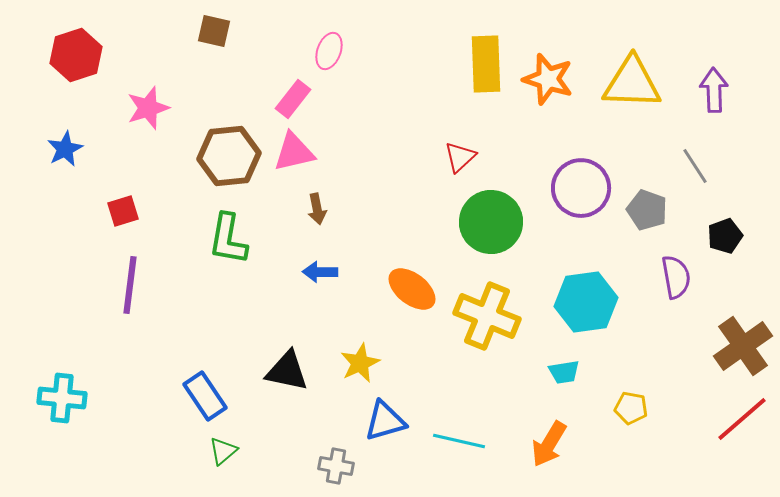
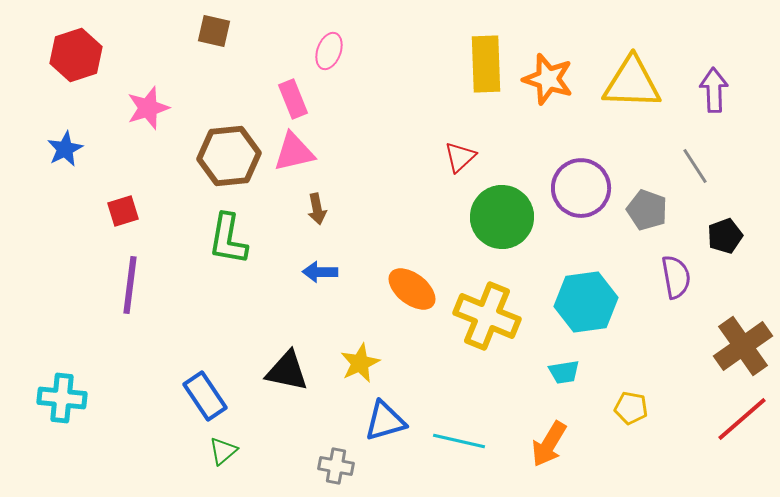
pink rectangle: rotated 60 degrees counterclockwise
green circle: moved 11 px right, 5 px up
